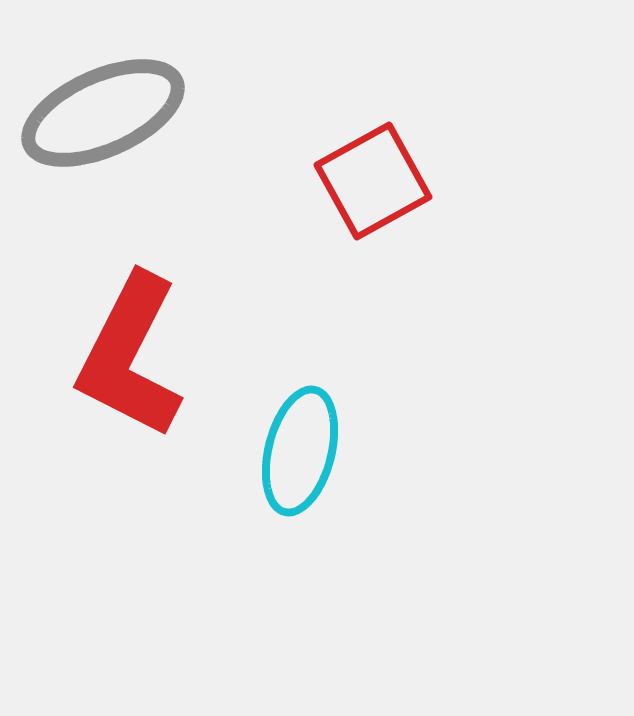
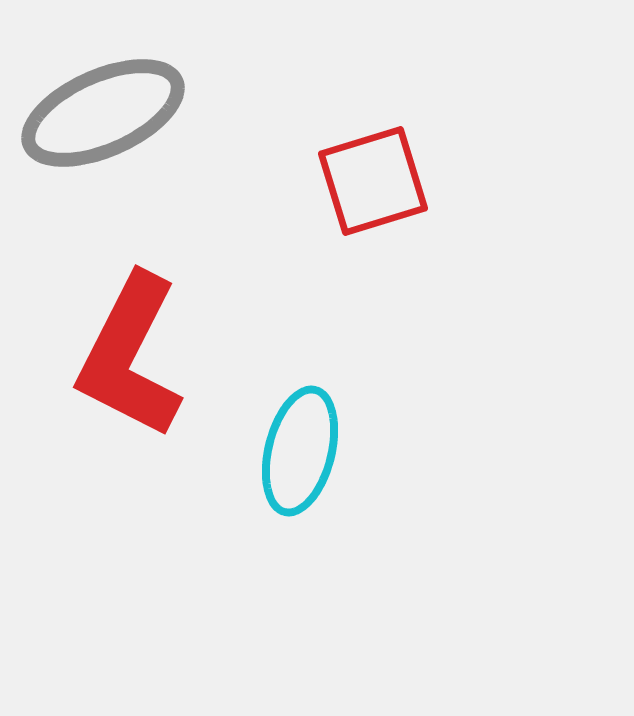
red square: rotated 12 degrees clockwise
